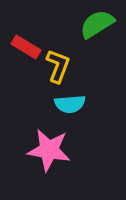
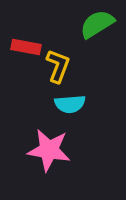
red rectangle: rotated 20 degrees counterclockwise
